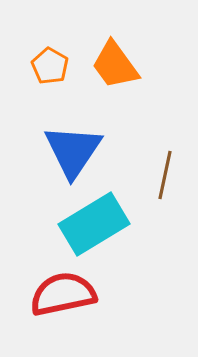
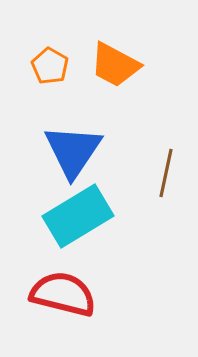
orange trapezoid: rotated 26 degrees counterclockwise
brown line: moved 1 px right, 2 px up
cyan rectangle: moved 16 px left, 8 px up
red semicircle: rotated 26 degrees clockwise
